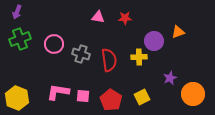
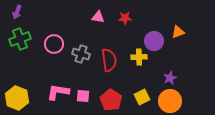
orange circle: moved 23 px left, 7 px down
